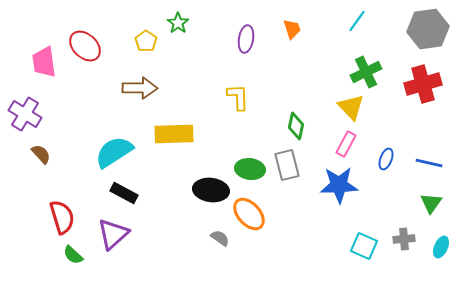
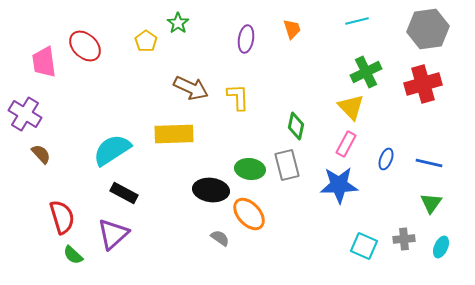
cyan line: rotated 40 degrees clockwise
brown arrow: moved 51 px right; rotated 24 degrees clockwise
cyan semicircle: moved 2 px left, 2 px up
